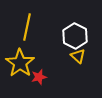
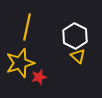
yellow star: rotated 20 degrees clockwise
